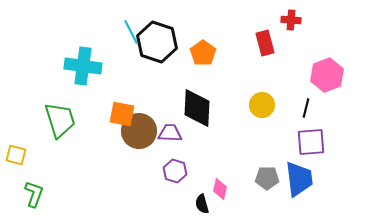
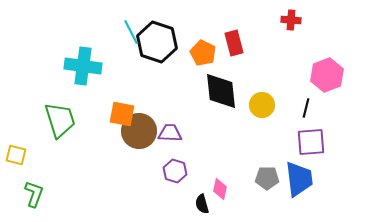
red rectangle: moved 31 px left
orange pentagon: rotated 10 degrees counterclockwise
black diamond: moved 24 px right, 17 px up; rotated 9 degrees counterclockwise
